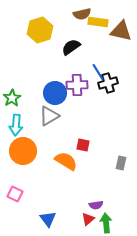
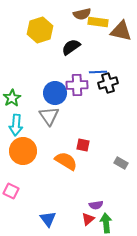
blue line: rotated 60 degrees counterclockwise
gray triangle: rotated 35 degrees counterclockwise
gray rectangle: rotated 72 degrees counterclockwise
pink square: moved 4 px left, 3 px up
